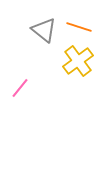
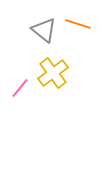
orange line: moved 1 px left, 3 px up
yellow cross: moved 25 px left, 12 px down
